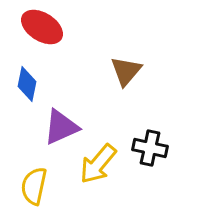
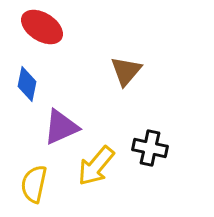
yellow arrow: moved 2 px left, 2 px down
yellow semicircle: moved 2 px up
